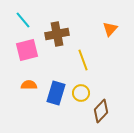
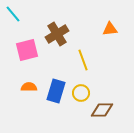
cyan line: moved 10 px left, 6 px up
orange triangle: rotated 42 degrees clockwise
brown cross: rotated 20 degrees counterclockwise
orange semicircle: moved 2 px down
blue rectangle: moved 2 px up
brown diamond: moved 1 px right, 1 px up; rotated 45 degrees clockwise
